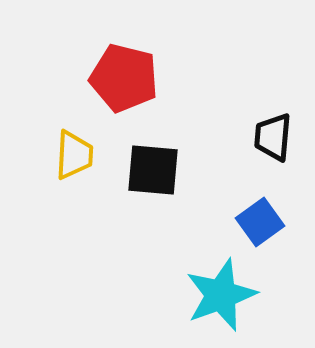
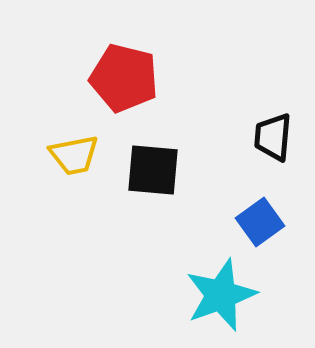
yellow trapezoid: rotated 76 degrees clockwise
